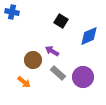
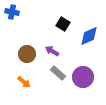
black square: moved 2 px right, 3 px down
brown circle: moved 6 px left, 6 px up
